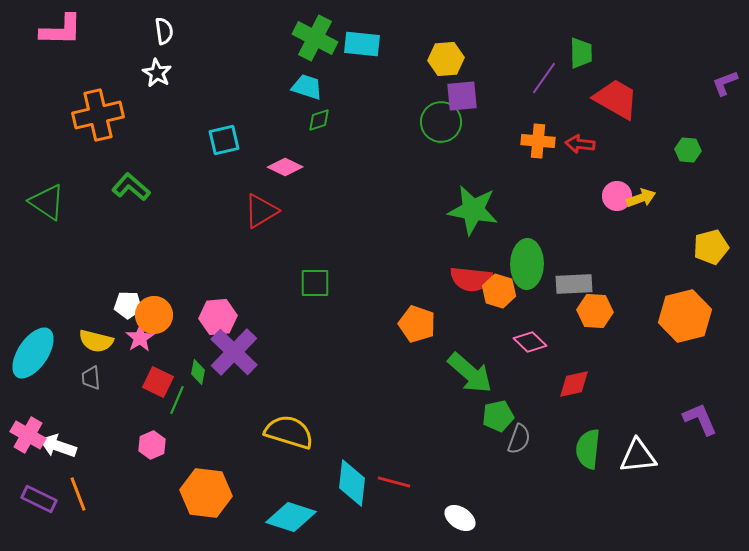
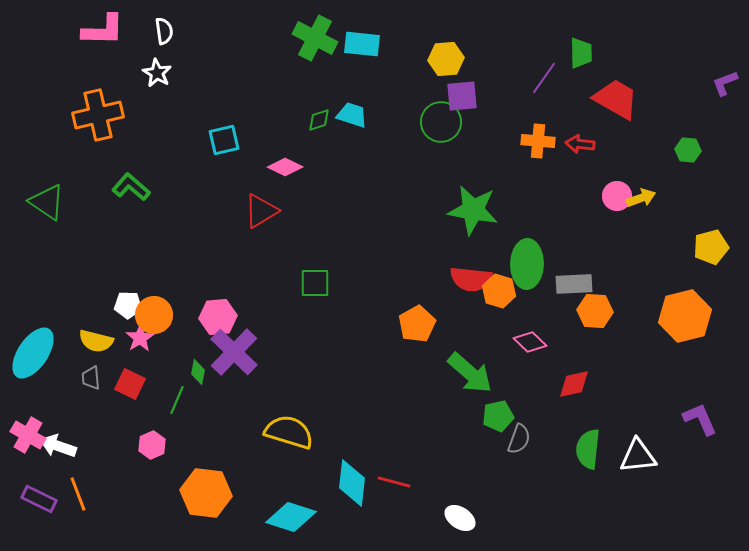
pink L-shape at (61, 30): moved 42 px right
cyan trapezoid at (307, 87): moved 45 px right, 28 px down
orange pentagon at (417, 324): rotated 24 degrees clockwise
red square at (158, 382): moved 28 px left, 2 px down
